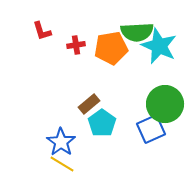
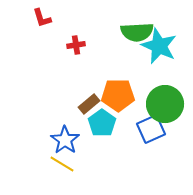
red L-shape: moved 13 px up
orange pentagon: moved 7 px right, 47 px down; rotated 8 degrees clockwise
blue star: moved 4 px right, 2 px up
